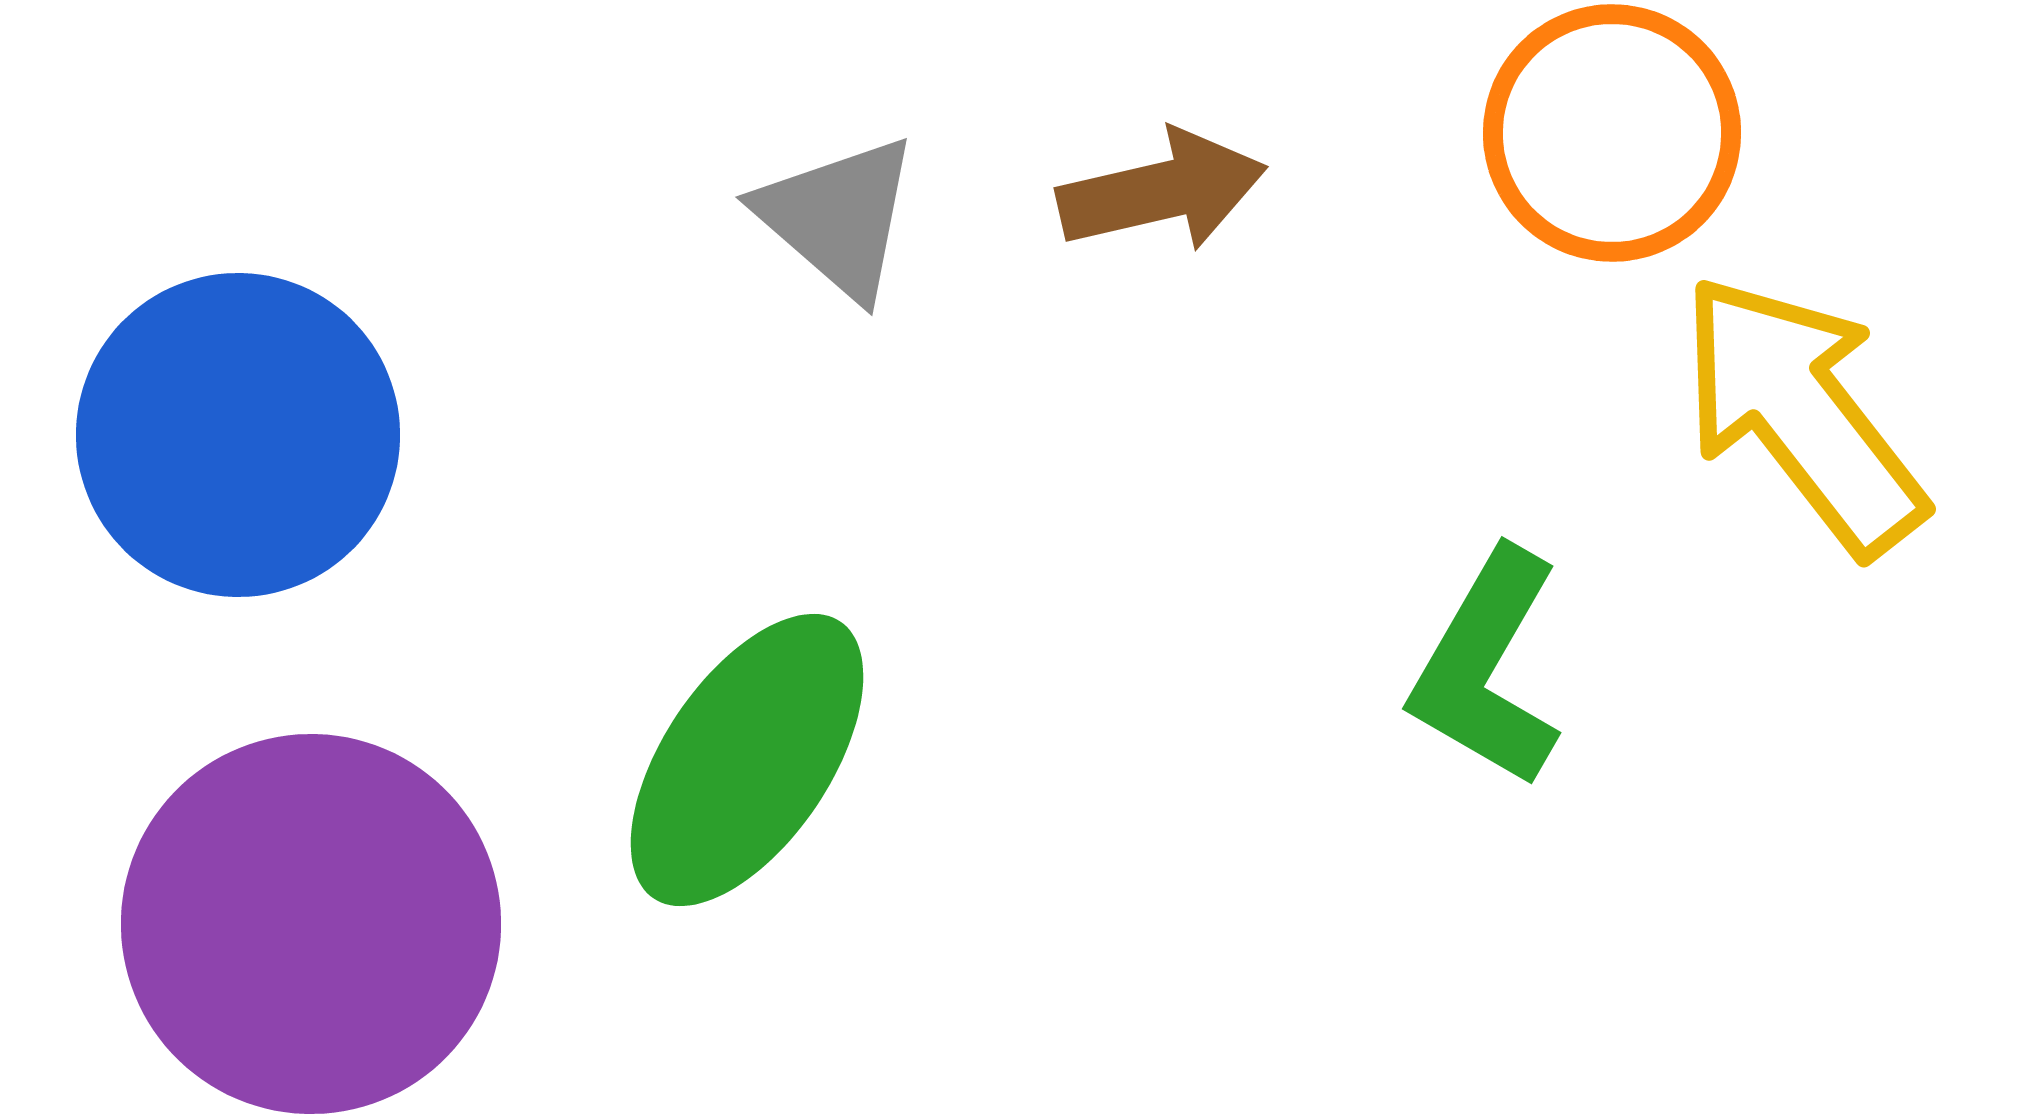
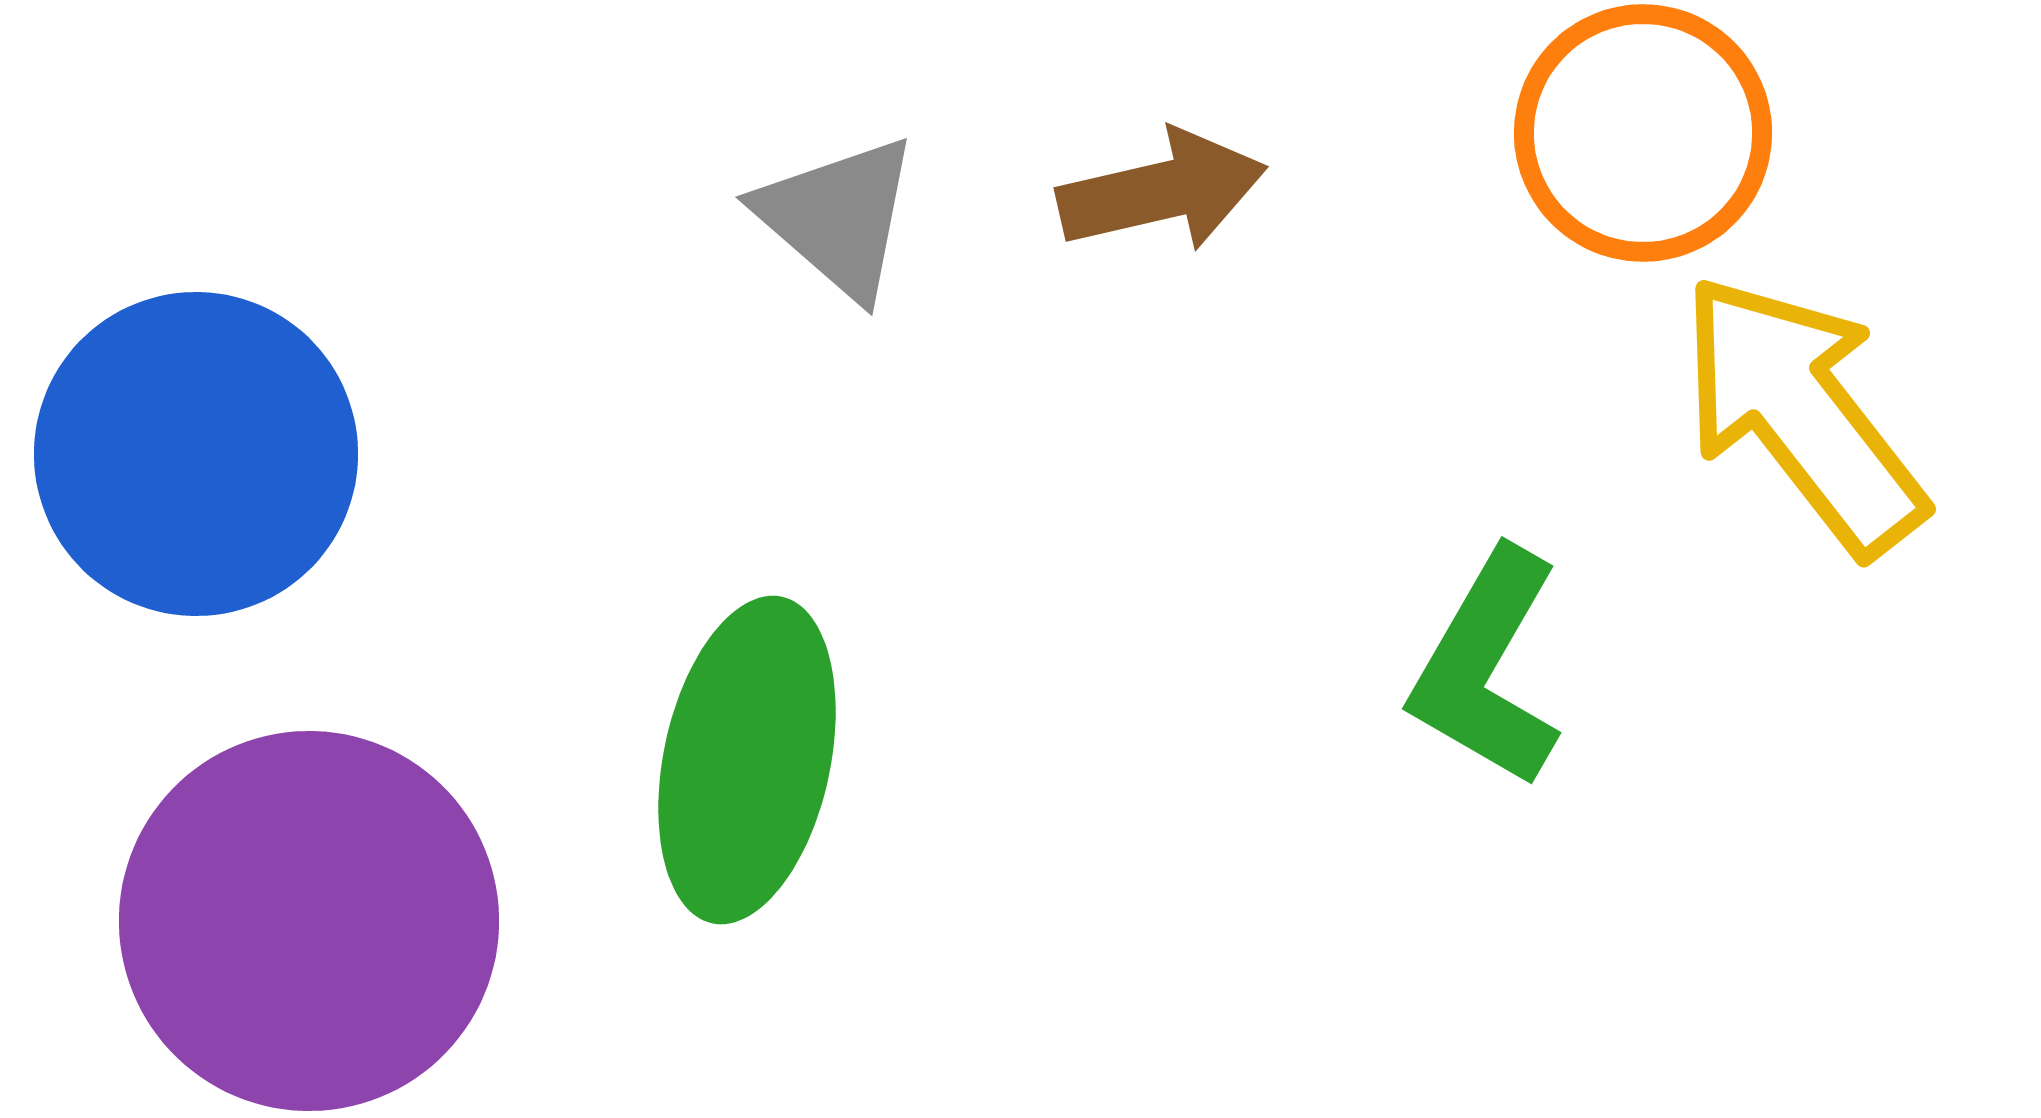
orange circle: moved 31 px right
blue circle: moved 42 px left, 19 px down
green ellipse: rotated 22 degrees counterclockwise
purple circle: moved 2 px left, 3 px up
